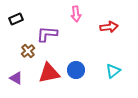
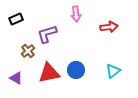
purple L-shape: rotated 20 degrees counterclockwise
